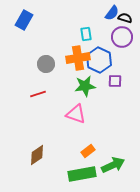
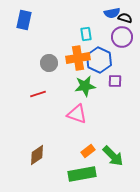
blue semicircle: rotated 42 degrees clockwise
blue rectangle: rotated 18 degrees counterclockwise
gray circle: moved 3 px right, 1 px up
pink triangle: moved 1 px right
green arrow: moved 9 px up; rotated 70 degrees clockwise
